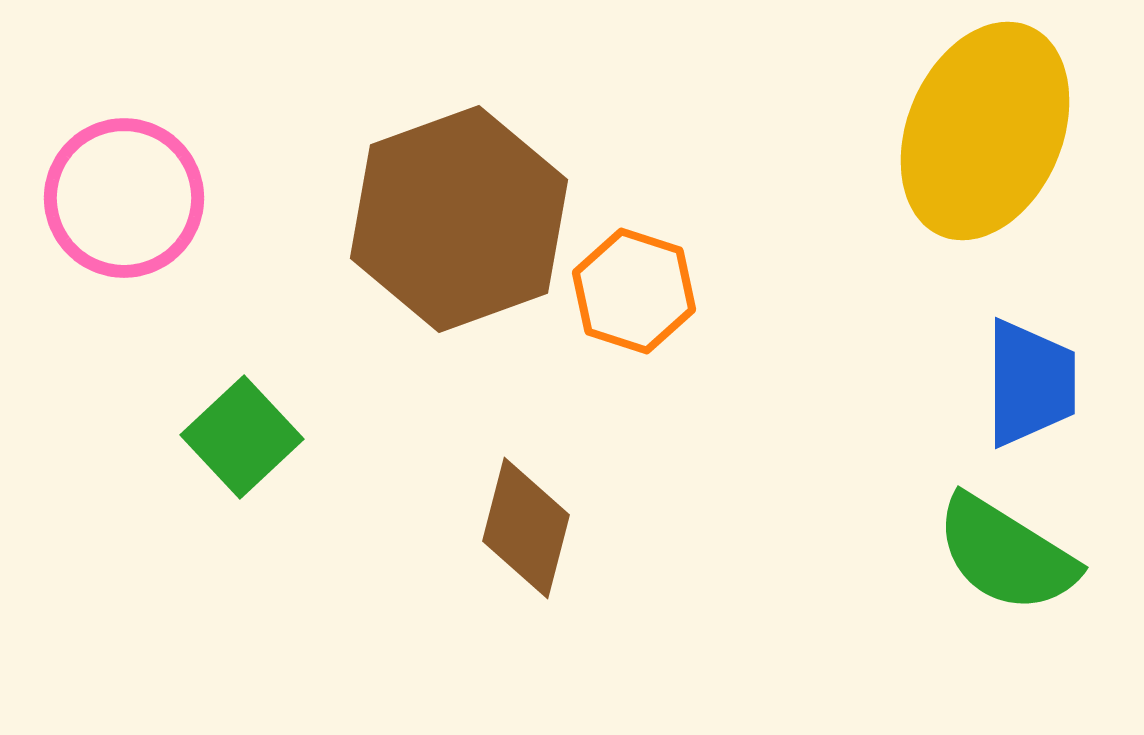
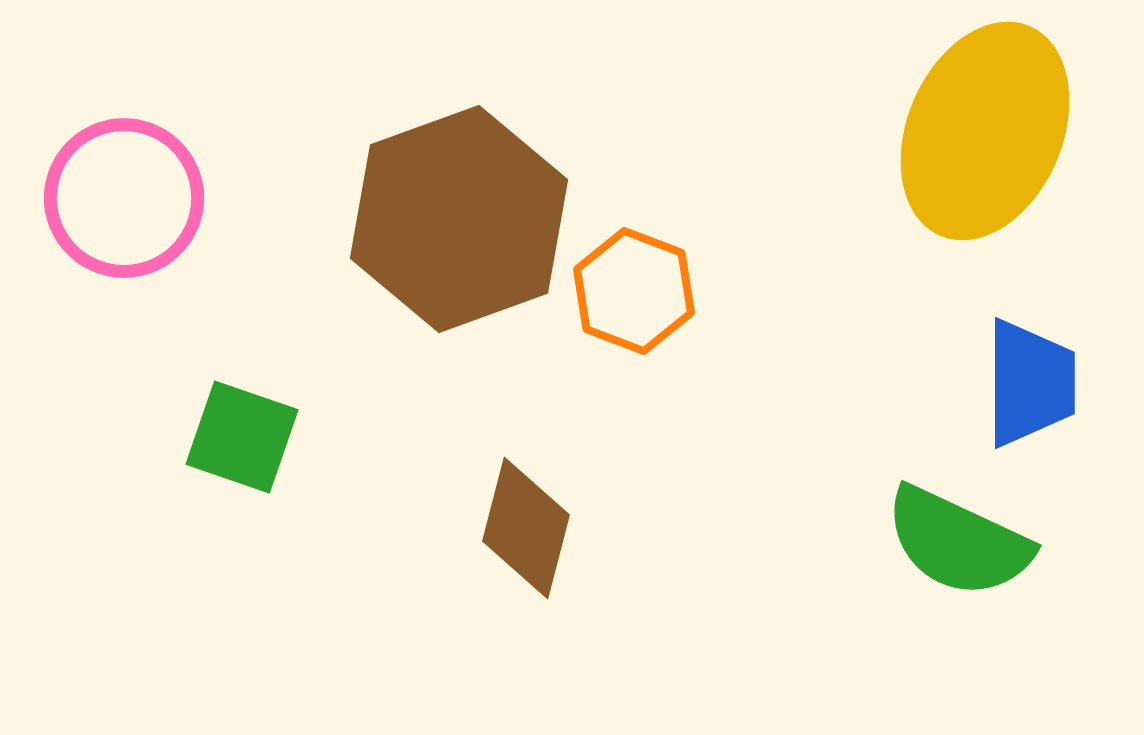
orange hexagon: rotated 3 degrees clockwise
green square: rotated 28 degrees counterclockwise
green semicircle: moved 48 px left, 12 px up; rotated 7 degrees counterclockwise
